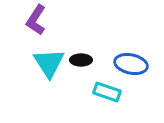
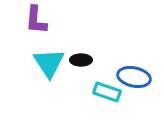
purple L-shape: rotated 28 degrees counterclockwise
blue ellipse: moved 3 px right, 13 px down
